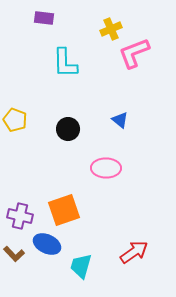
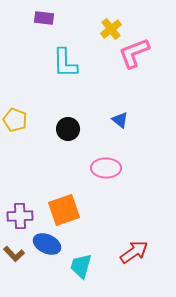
yellow cross: rotated 15 degrees counterclockwise
purple cross: rotated 15 degrees counterclockwise
